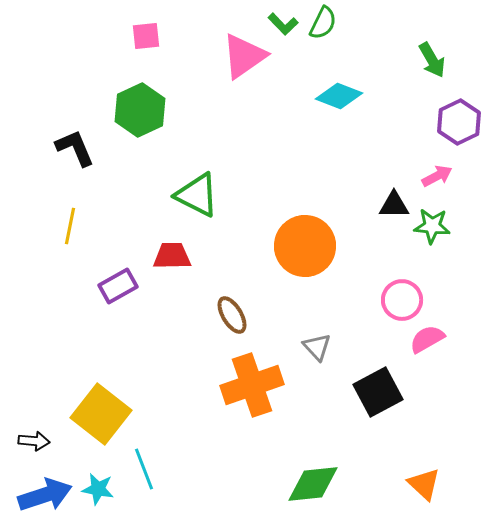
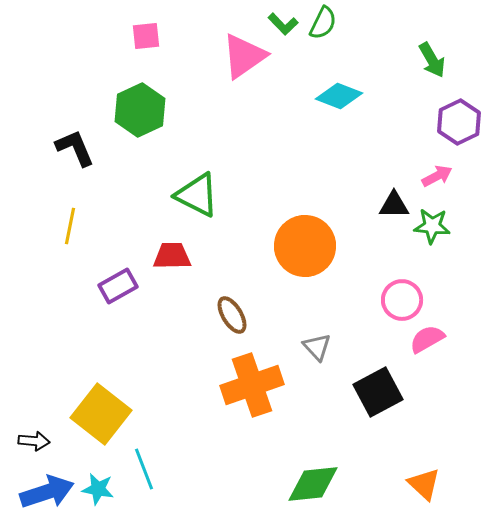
blue arrow: moved 2 px right, 3 px up
